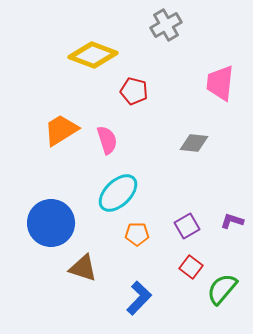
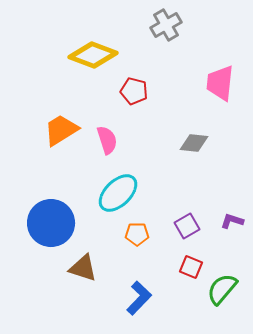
red square: rotated 15 degrees counterclockwise
